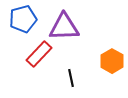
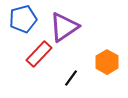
purple triangle: rotated 32 degrees counterclockwise
orange hexagon: moved 5 px left, 1 px down
black line: rotated 48 degrees clockwise
